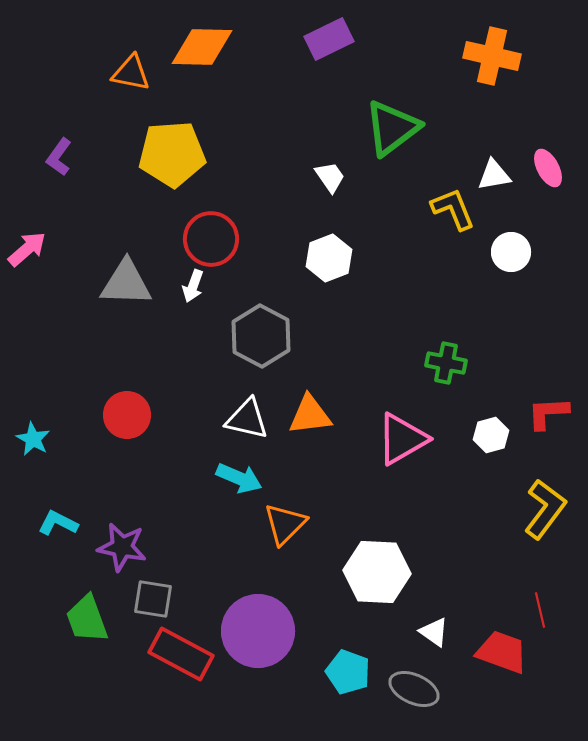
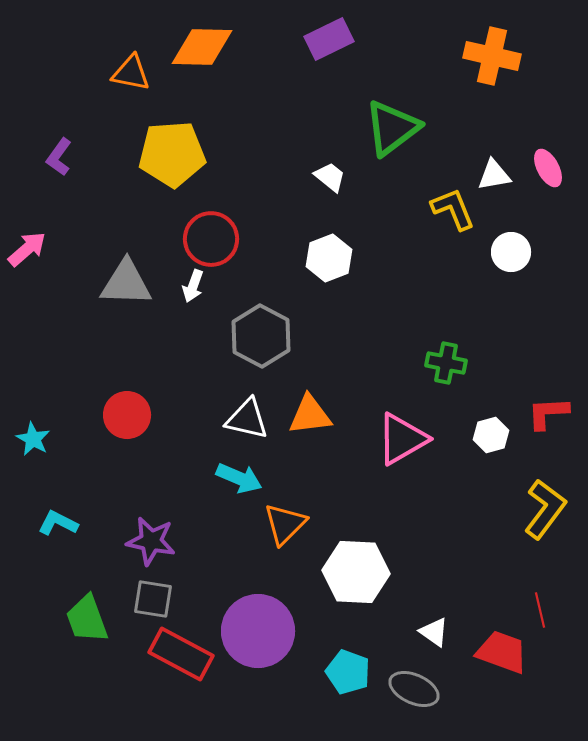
white trapezoid at (330, 177): rotated 16 degrees counterclockwise
purple star at (122, 547): moved 29 px right, 6 px up
white hexagon at (377, 572): moved 21 px left
